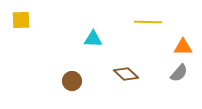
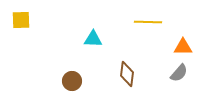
brown diamond: moved 1 px right; rotated 55 degrees clockwise
